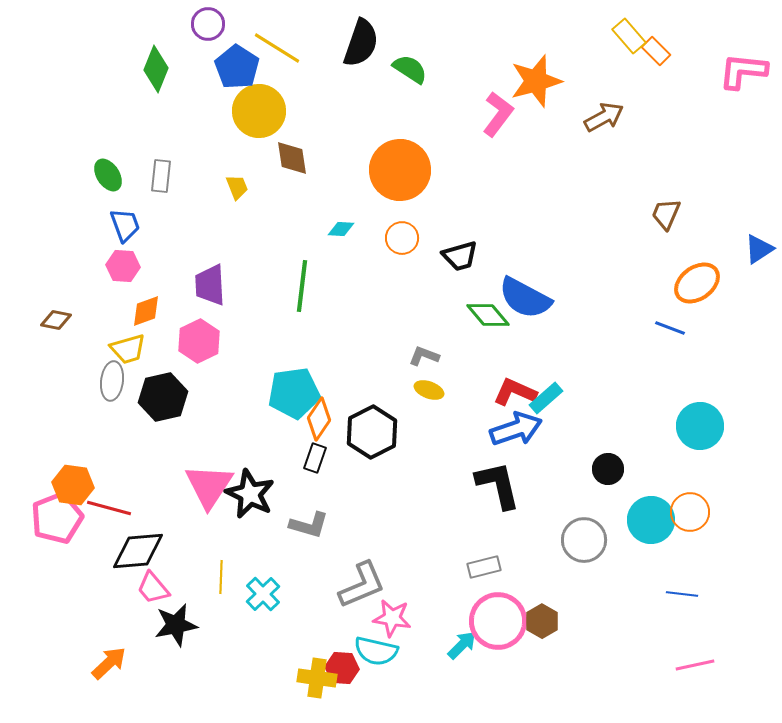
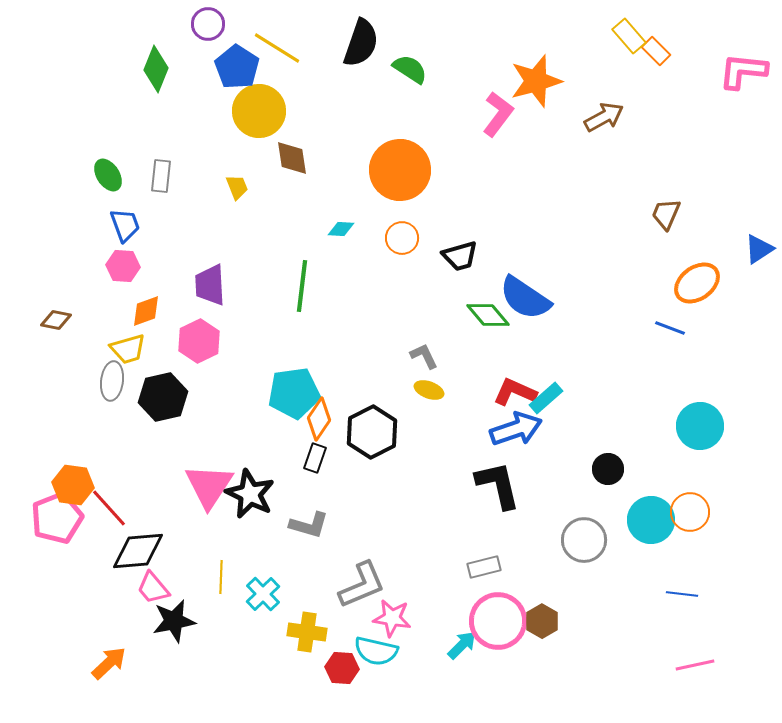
blue semicircle at (525, 298): rotated 6 degrees clockwise
gray L-shape at (424, 356): rotated 44 degrees clockwise
red line at (109, 508): rotated 33 degrees clockwise
black star at (176, 625): moved 2 px left, 4 px up
yellow cross at (317, 678): moved 10 px left, 46 px up
